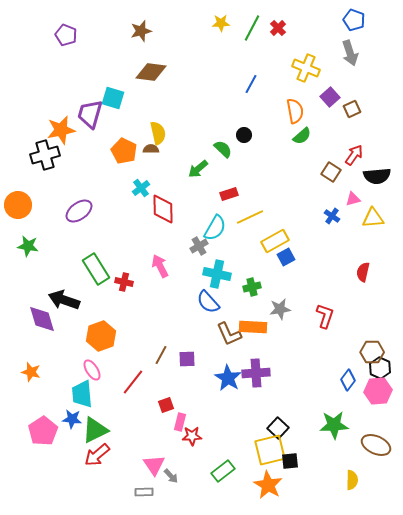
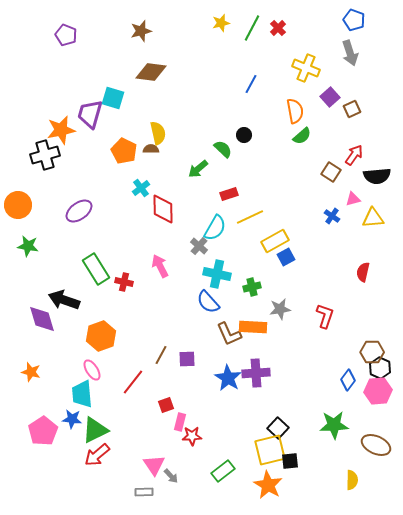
yellow star at (221, 23): rotated 12 degrees counterclockwise
gray cross at (199, 246): rotated 18 degrees counterclockwise
